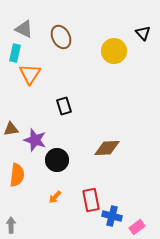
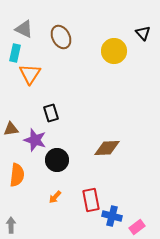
black rectangle: moved 13 px left, 7 px down
